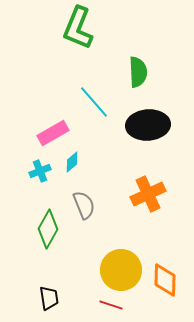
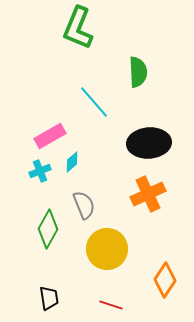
black ellipse: moved 1 px right, 18 px down
pink rectangle: moved 3 px left, 3 px down
yellow circle: moved 14 px left, 21 px up
orange diamond: rotated 32 degrees clockwise
